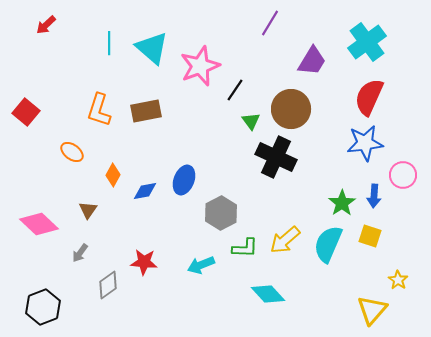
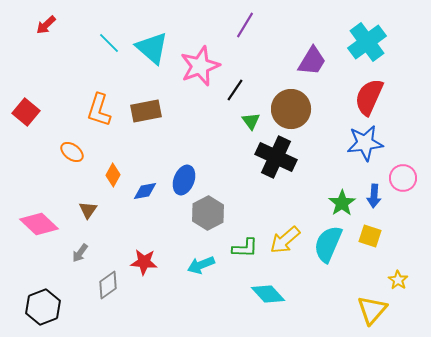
purple line: moved 25 px left, 2 px down
cyan line: rotated 45 degrees counterclockwise
pink circle: moved 3 px down
gray hexagon: moved 13 px left
